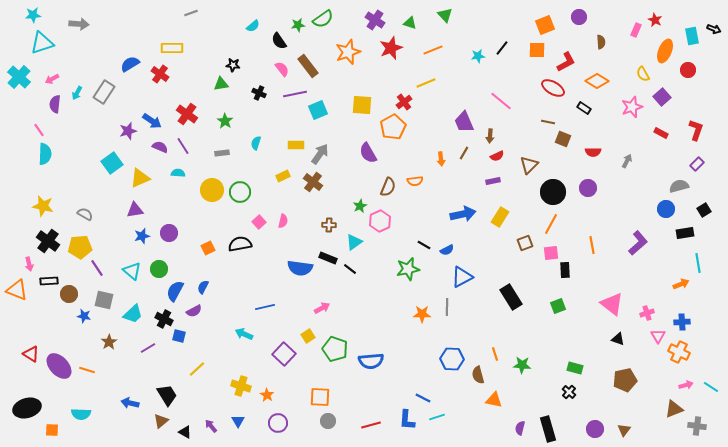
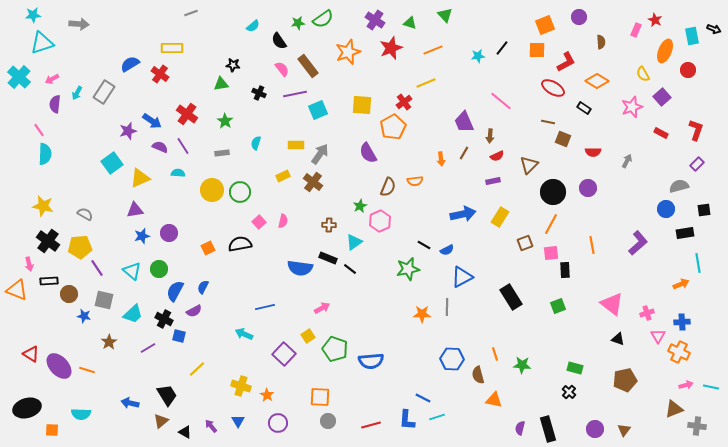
green star at (298, 25): moved 2 px up
black square at (704, 210): rotated 24 degrees clockwise
cyan line at (711, 387): rotated 21 degrees counterclockwise
